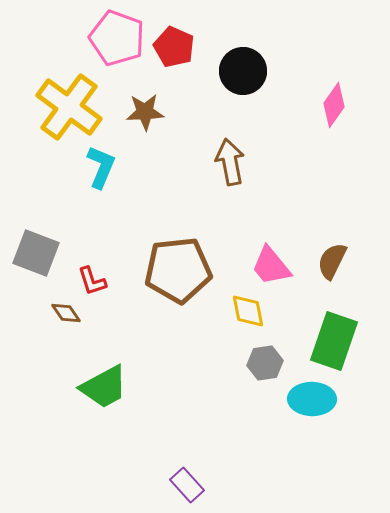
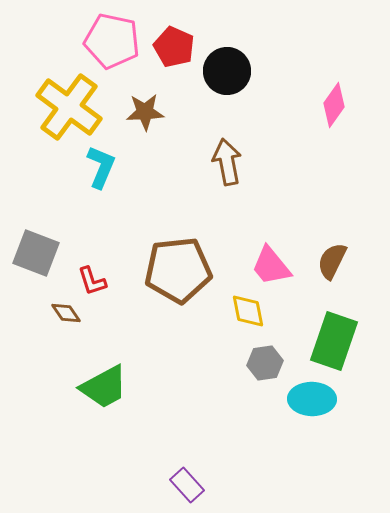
pink pentagon: moved 5 px left, 3 px down; rotated 8 degrees counterclockwise
black circle: moved 16 px left
brown arrow: moved 3 px left
